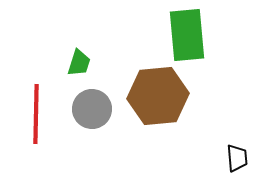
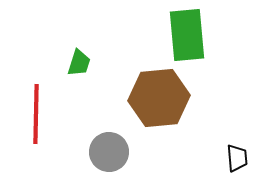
brown hexagon: moved 1 px right, 2 px down
gray circle: moved 17 px right, 43 px down
